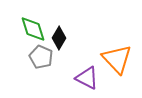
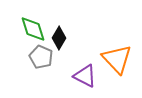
purple triangle: moved 2 px left, 2 px up
